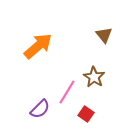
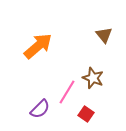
brown star: moved 1 px left, 1 px down; rotated 10 degrees counterclockwise
